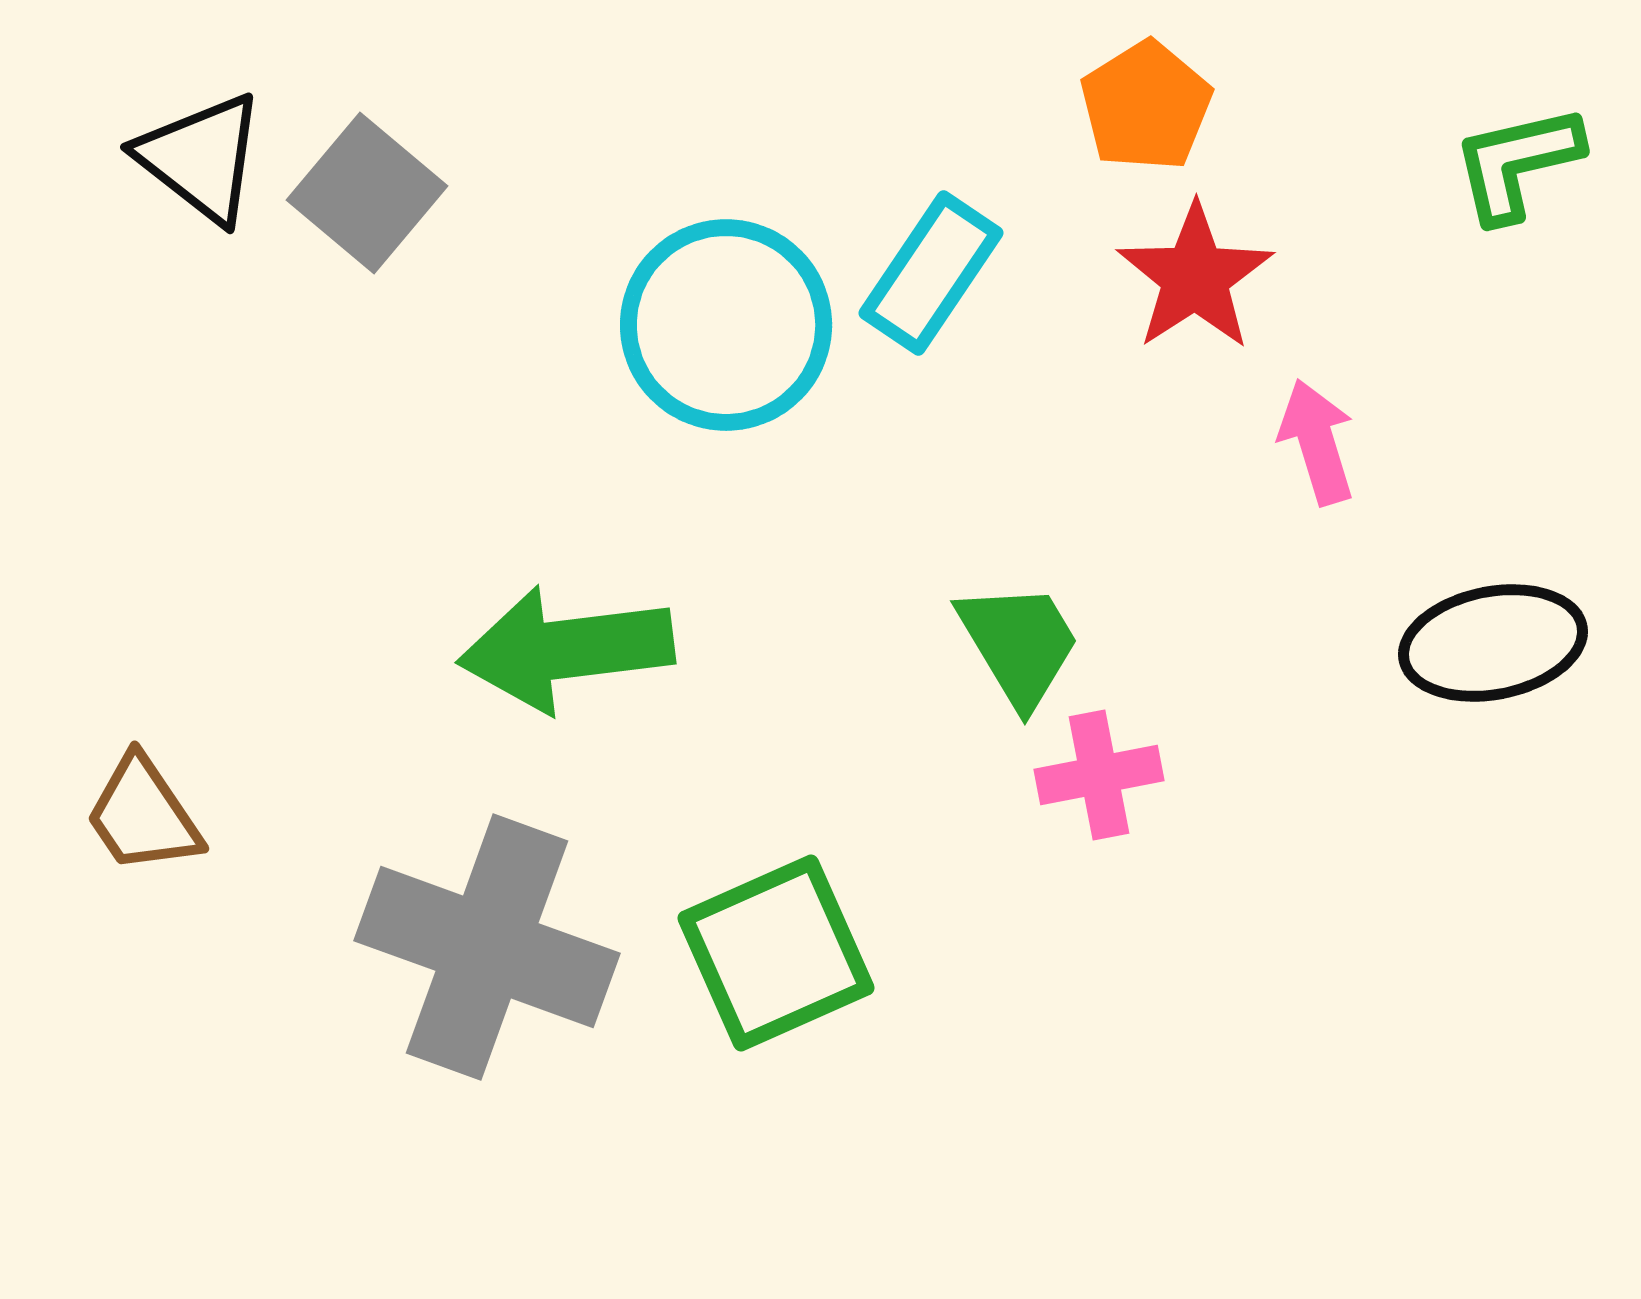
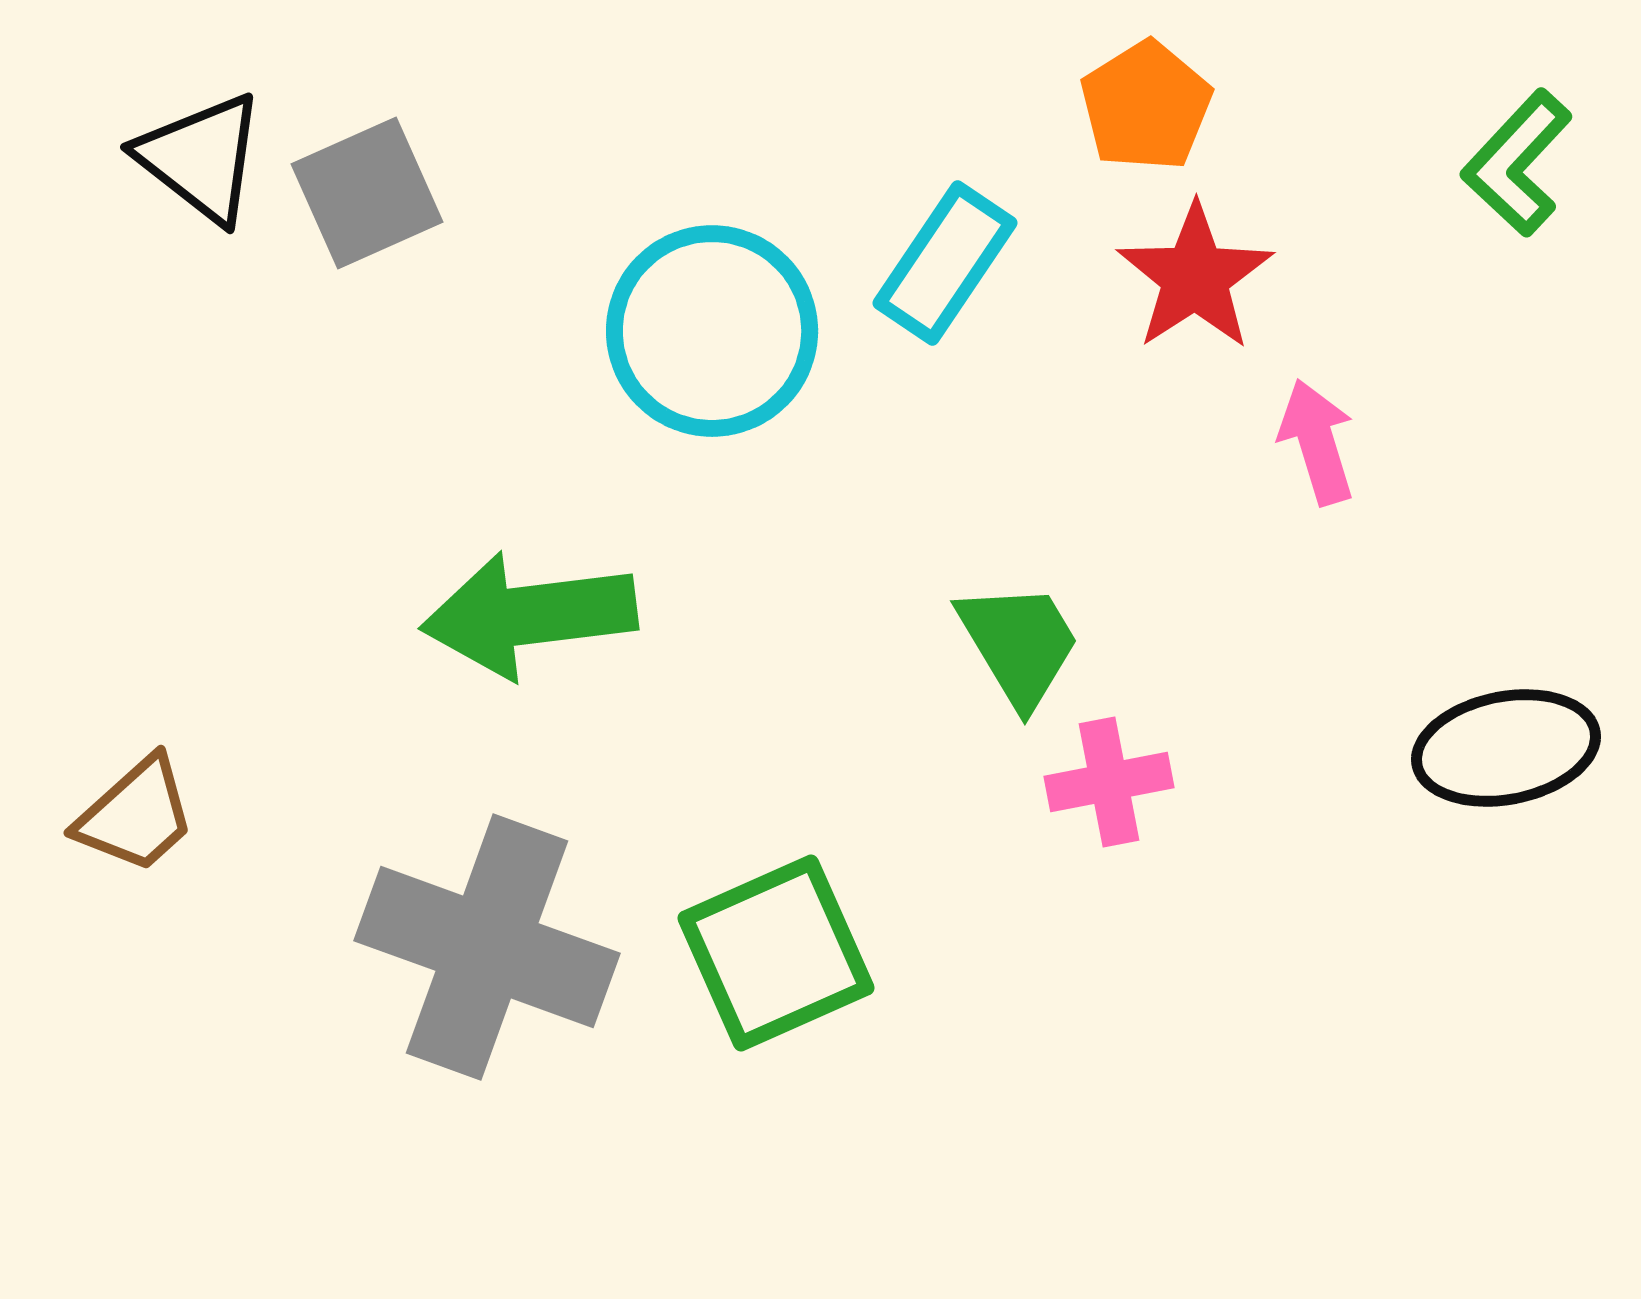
green L-shape: rotated 34 degrees counterclockwise
gray square: rotated 26 degrees clockwise
cyan rectangle: moved 14 px right, 10 px up
cyan circle: moved 14 px left, 6 px down
black ellipse: moved 13 px right, 105 px down
green arrow: moved 37 px left, 34 px up
pink cross: moved 10 px right, 7 px down
brown trapezoid: moved 7 px left; rotated 98 degrees counterclockwise
